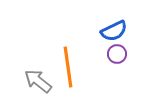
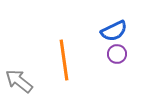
orange line: moved 4 px left, 7 px up
gray arrow: moved 19 px left
